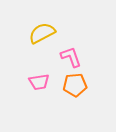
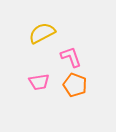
orange pentagon: rotated 25 degrees clockwise
